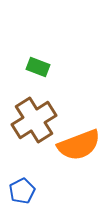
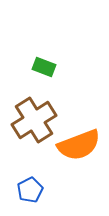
green rectangle: moved 6 px right
blue pentagon: moved 8 px right, 1 px up
